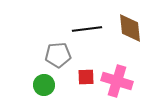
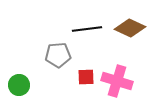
brown diamond: rotated 60 degrees counterclockwise
green circle: moved 25 px left
